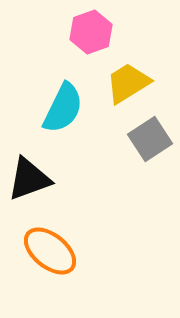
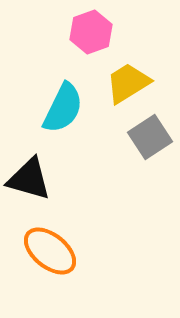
gray square: moved 2 px up
black triangle: rotated 36 degrees clockwise
